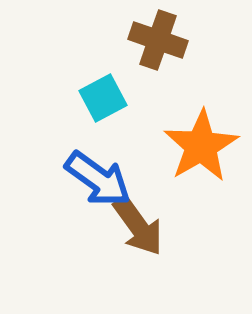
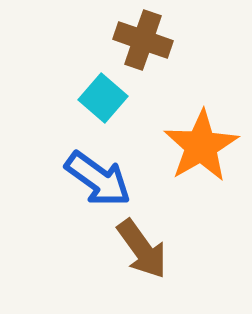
brown cross: moved 15 px left
cyan square: rotated 21 degrees counterclockwise
brown arrow: moved 4 px right, 23 px down
